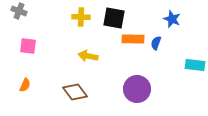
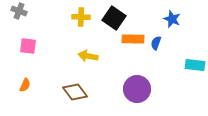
black square: rotated 25 degrees clockwise
